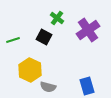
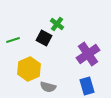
green cross: moved 6 px down
purple cross: moved 24 px down
black square: moved 1 px down
yellow hexagon: moved 1 px left, 1 px up; rotated 10 degrees clockwise
